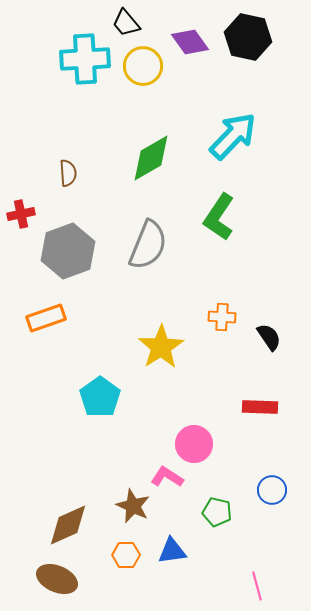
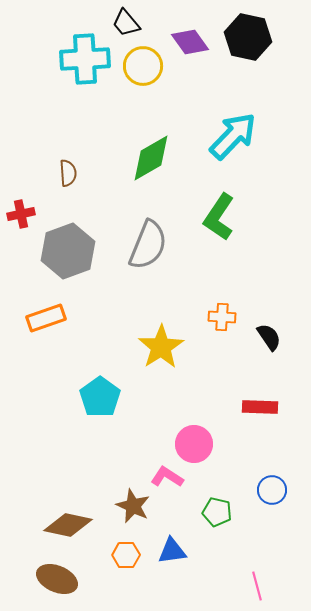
brown diamond: rotated 36 degrees clockwise
